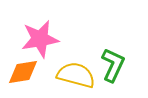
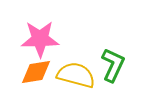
pink star: rotated 9 degrees clockwise
orange diamond: moved 13 px right
